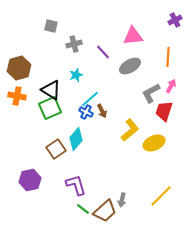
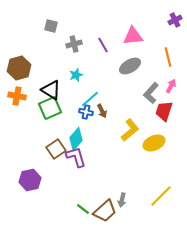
purple line: moved 7 px up; rotated 14 degrees clockwise
orange line: rotated 18 degrees counterclockwise
gray L-shape: rotated 20 degrees counterclockwise
blue cross: rotated 16 degrees counterclockwise
purple L-shape: moved 28 px up
